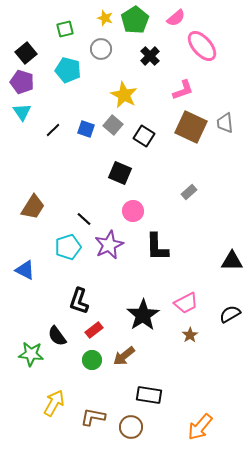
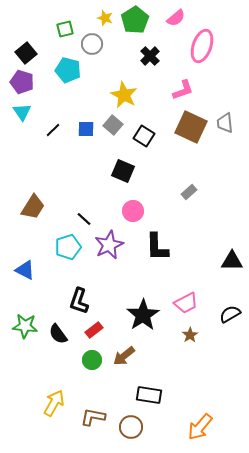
pink ellipse at (202, 46): rotated 60 degrees clockwise
gray circle at (101, 49): moved 9 px left, 5 px up
blue square at (86, 129): rotated 18 degrees counterclockwise
black square at (120, 173): moved 3 px right, 2 px up
black semicircle at (57, 336): moved 1 px right, 2 px up
green star at (31, 354): moved 6 px left, 28 px up
